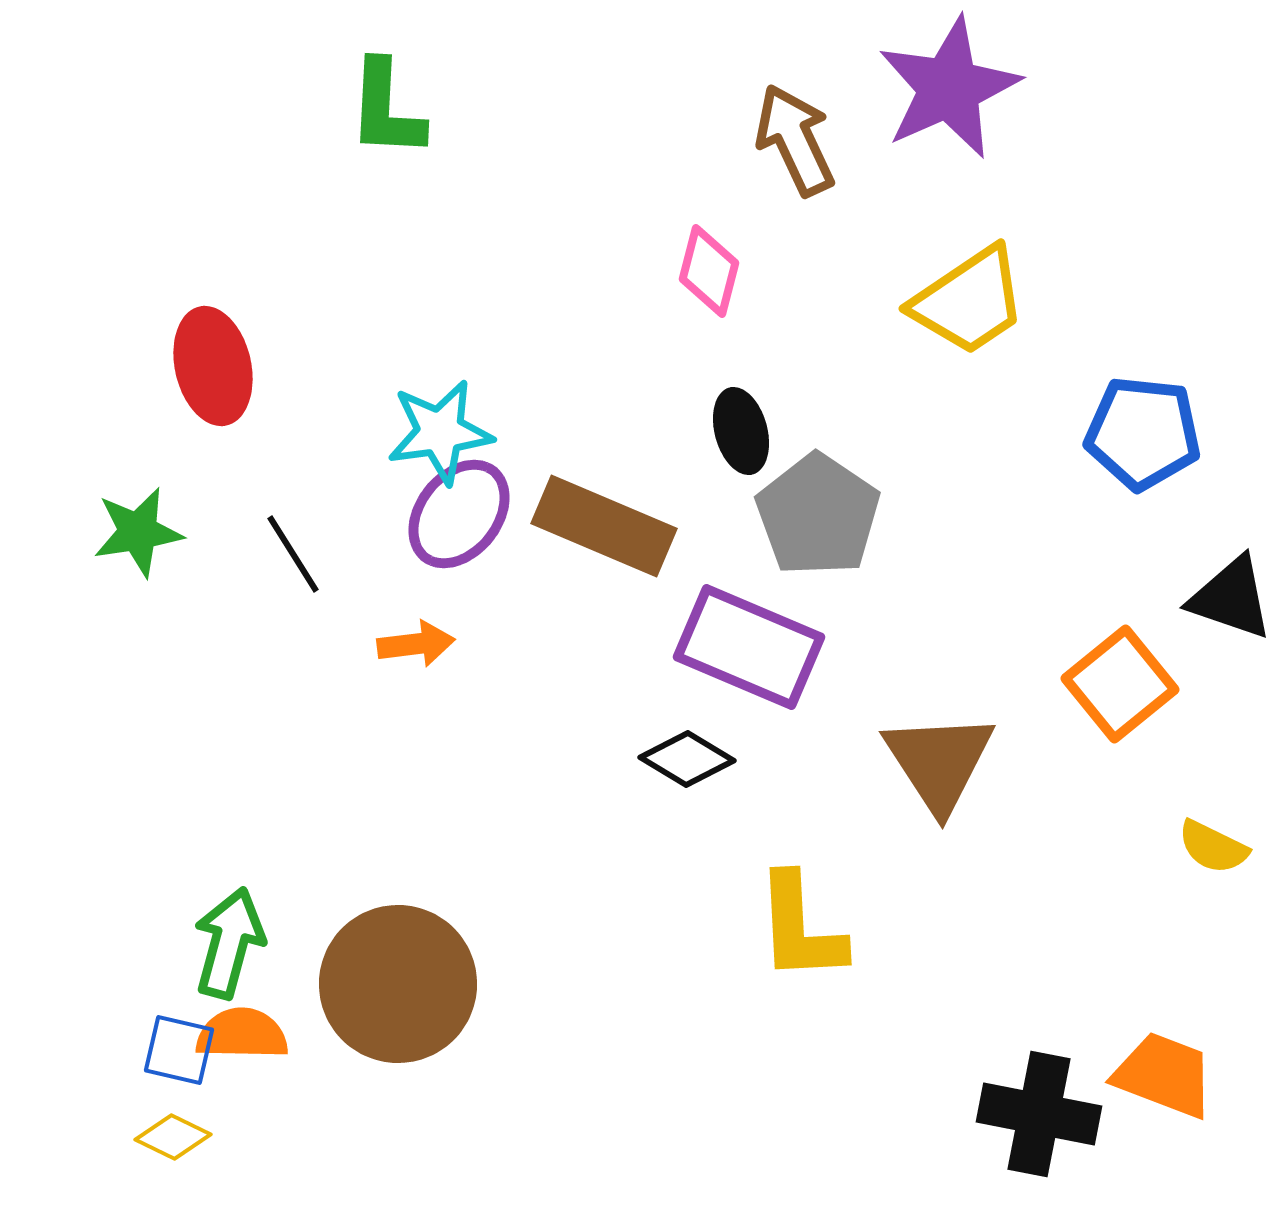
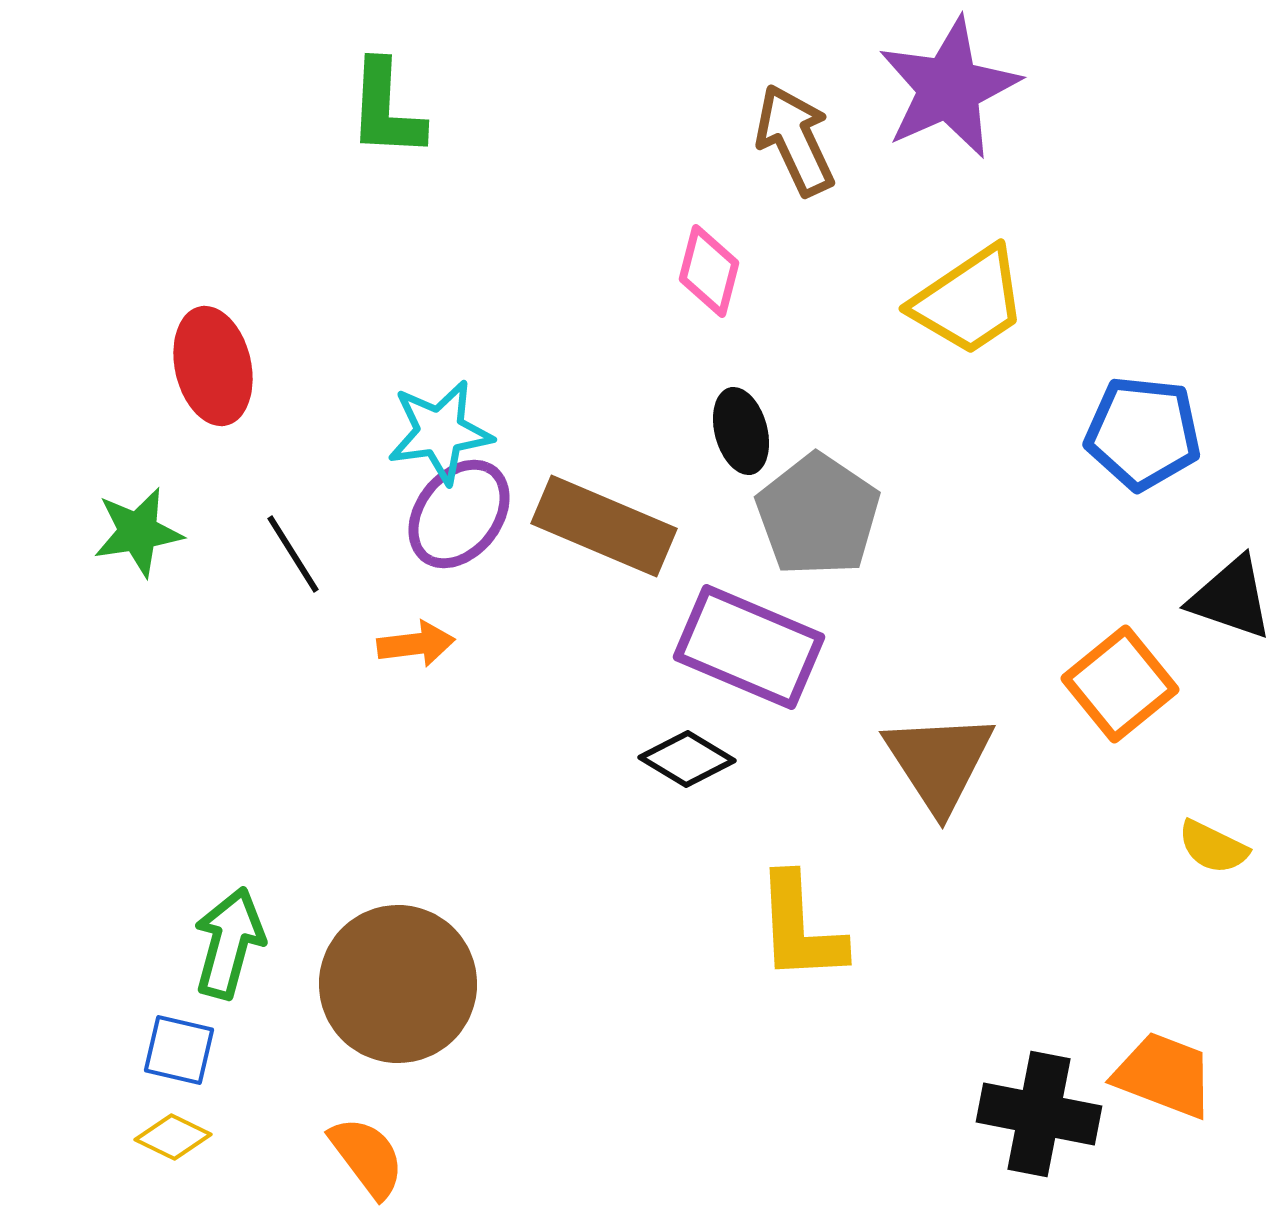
orange semicircle: moved 125 px right, 123 px down; rotated 52 degrees clockwise
